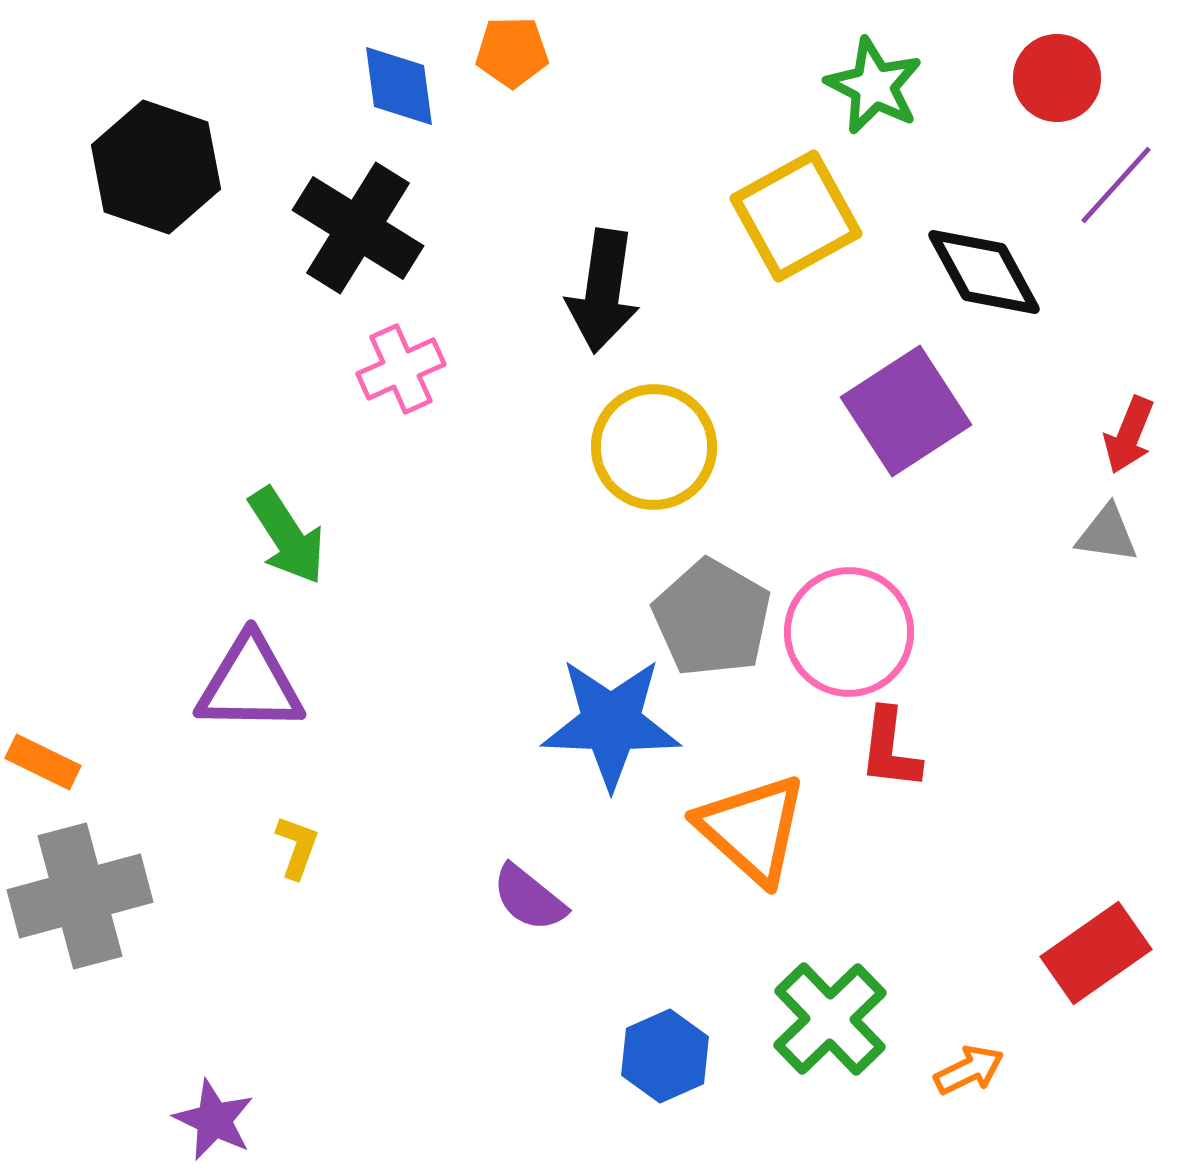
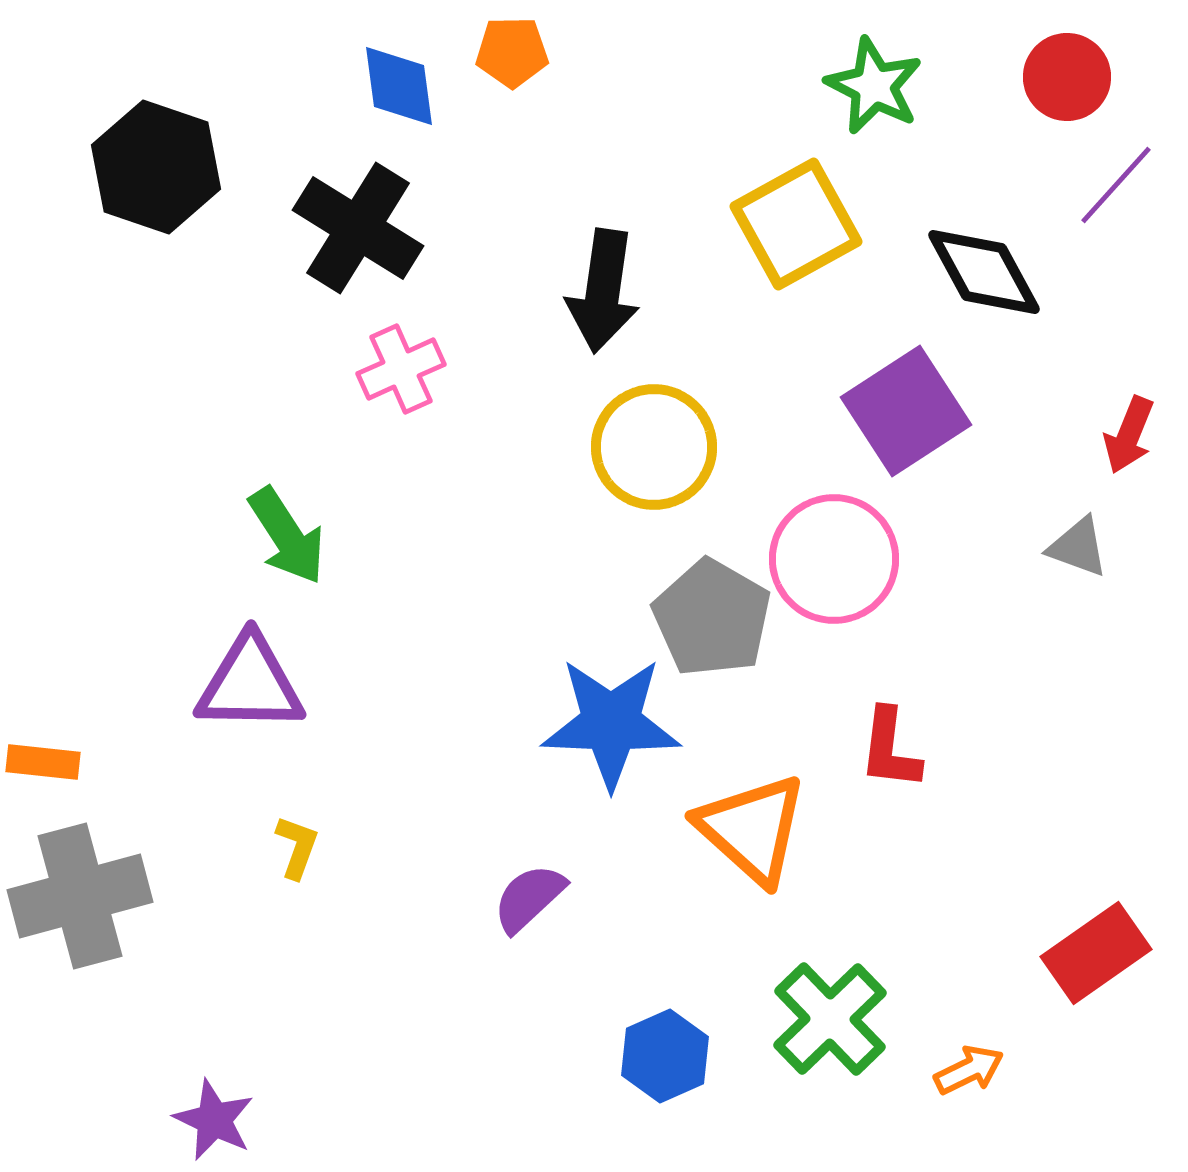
red circle: moved 10 px right, 1 px up
yellow square: moved 8 px down
gray triangle: moved 29 px left, 13 px down; rotated 12 degrees clockwise
pink circle: moved 15 px left, 73 px up
orange rectangle: rotated 20 degrees counterclockwise
purple semicircle: rotated 98 degrees clockwise
